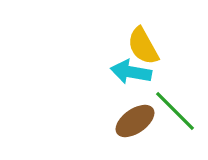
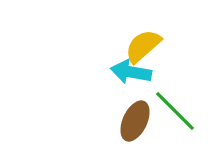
yellow semicircle: rotated 78 degrees clockwise
brown ellipse: rotated 30 degrees counterclockwise
